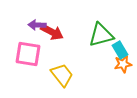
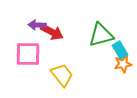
pink square: rotated 8 degrees counterclockwise
